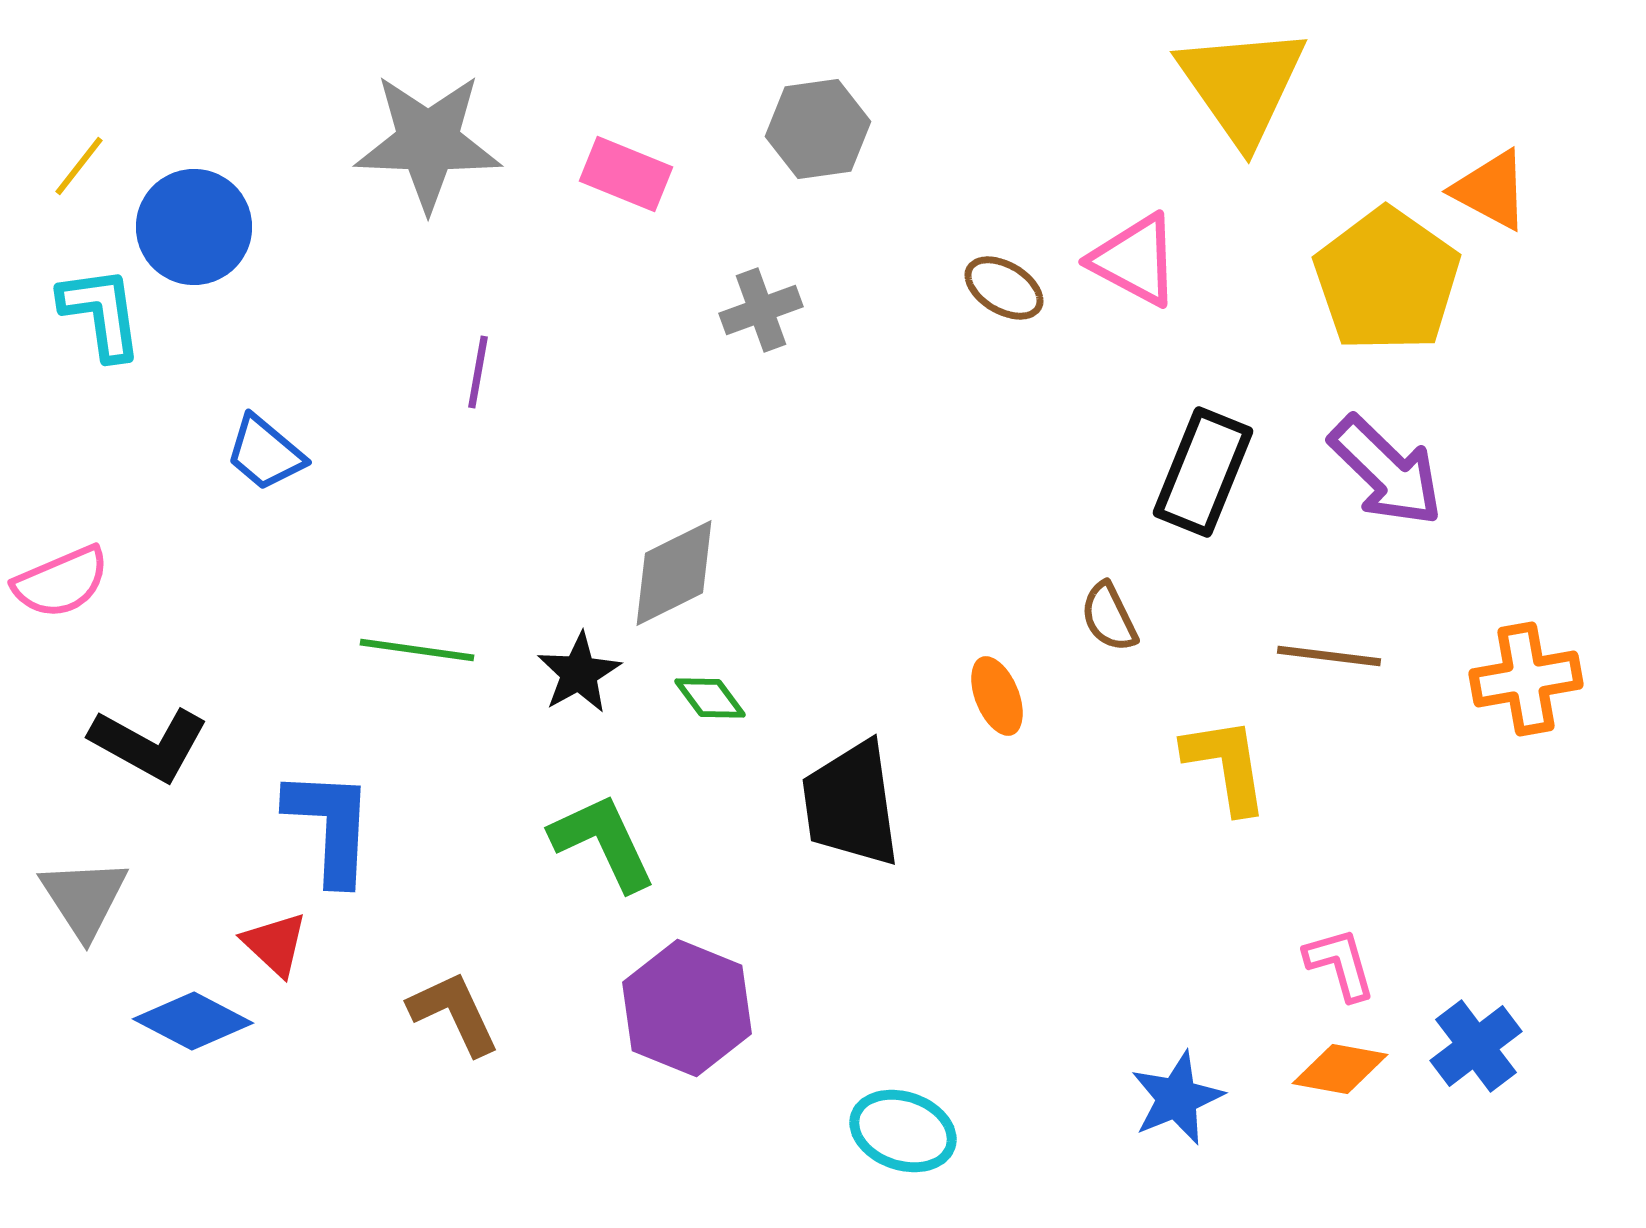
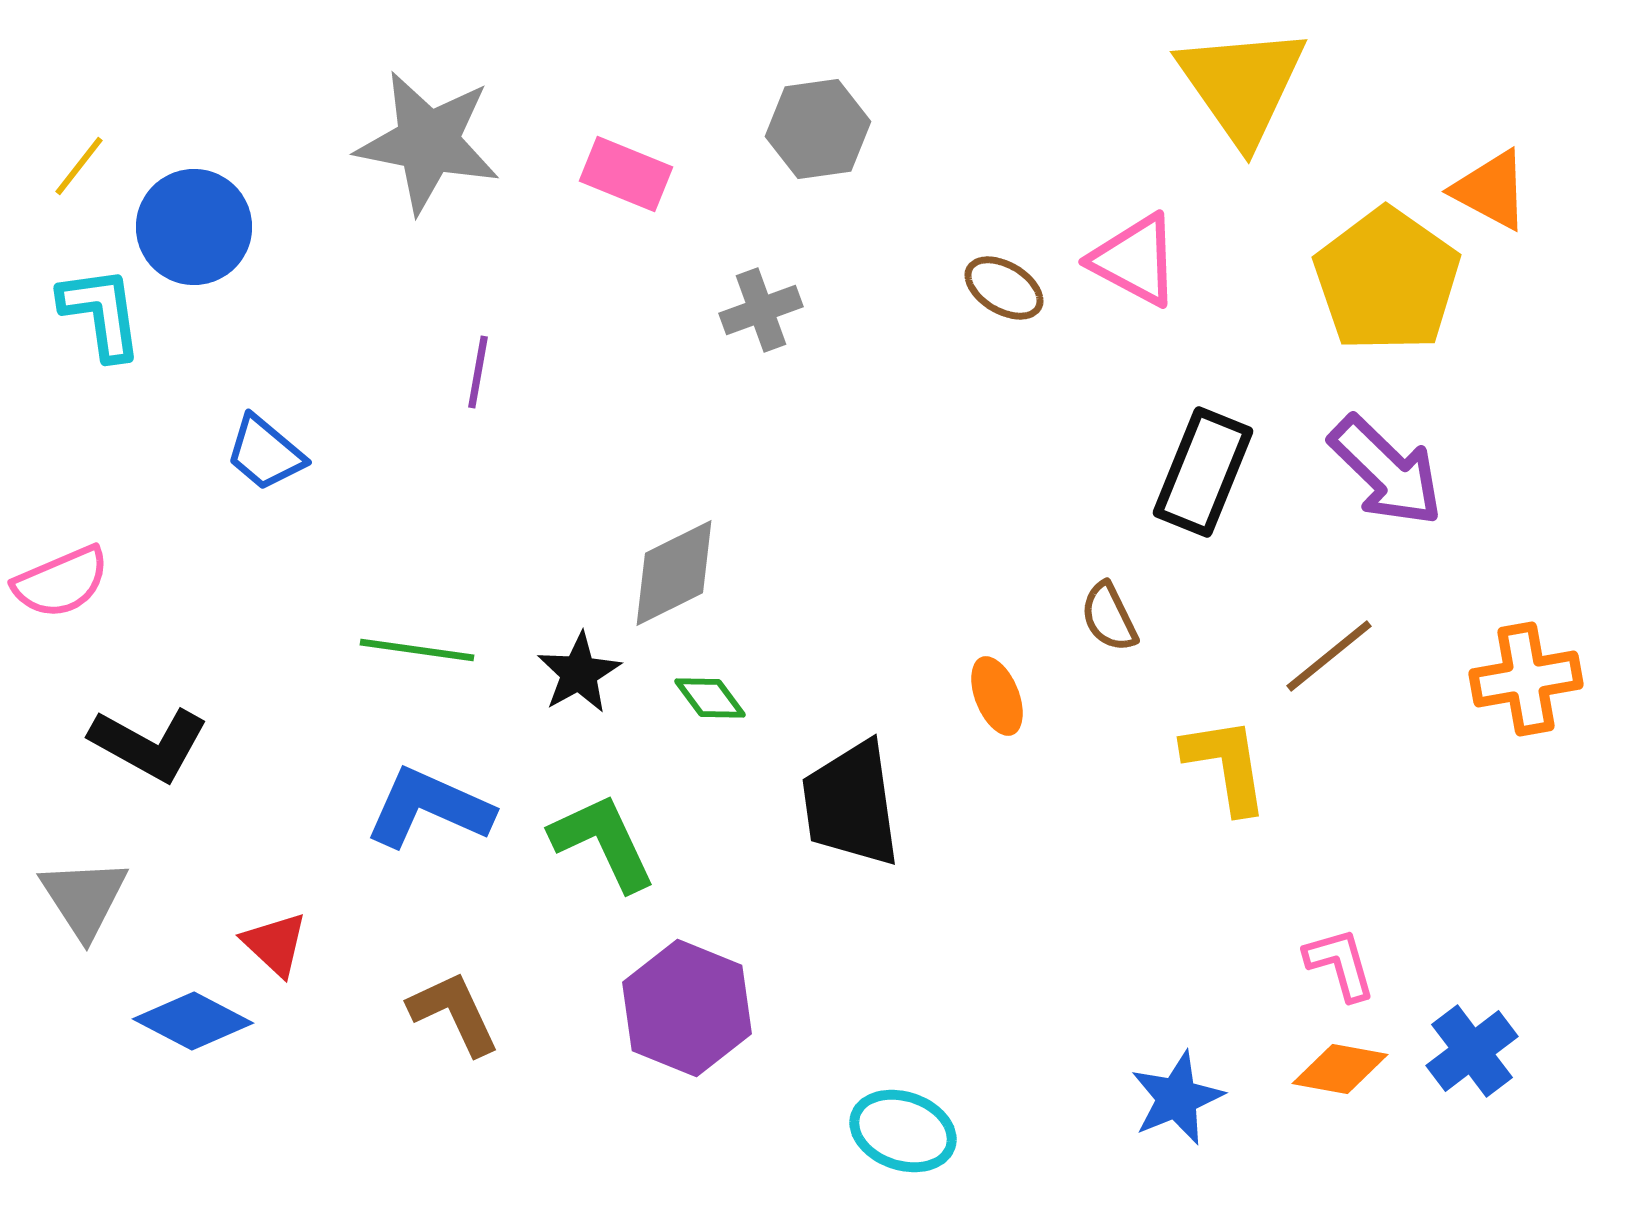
gray star: rotated 9 degrees clockwise
brown line: rotated 46 degrees counterclockwise
blue L-shape: moved 99 px right, 18 px up; rotated 69 degrees counterclockwise
blue cross: moved 4 px left, 5 px down
